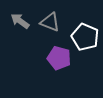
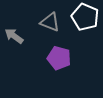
gray arrow: moved 6 px left, 15 px down
white pentagon: moved 20 px up
